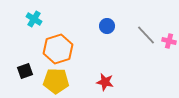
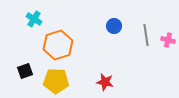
blue circle: moved 7 px right
gray line: rotated 35 degrees clockwise
pink cross: moved 1 px left, 1 px up
orange hexagon: moved 4 px up
